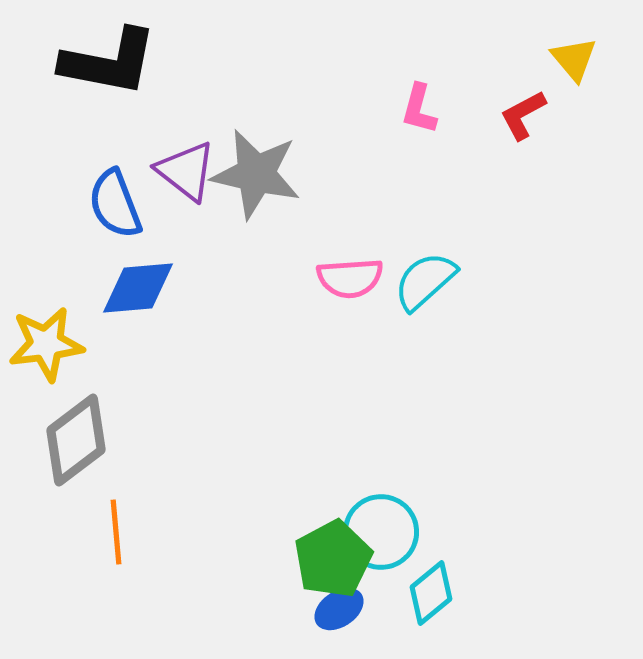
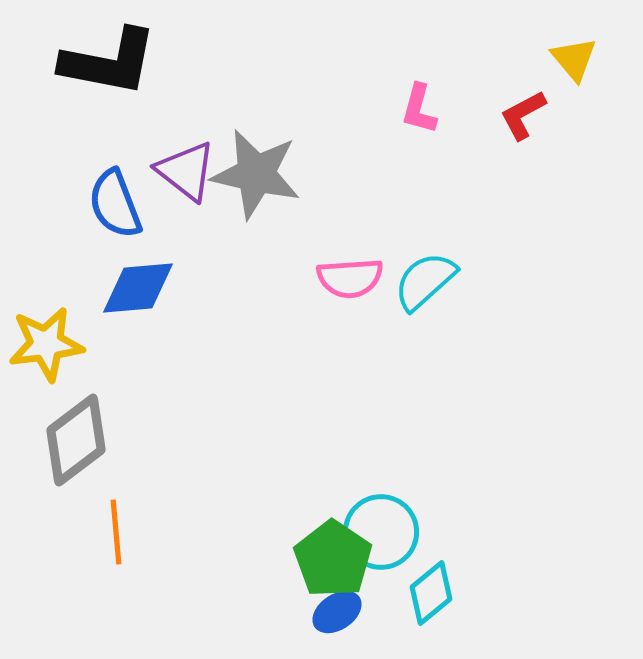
green pentagon: rotated 10 degrees counterclockwise
blue ellipse: moved 2 px left, 3 px down
